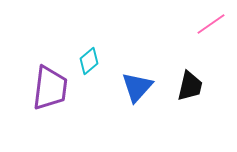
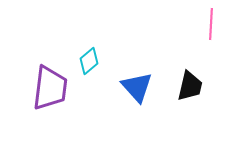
pink line: rotated 52 degrees counterclockwise
blue triangle: rotated 24 degrees counterclockwise
